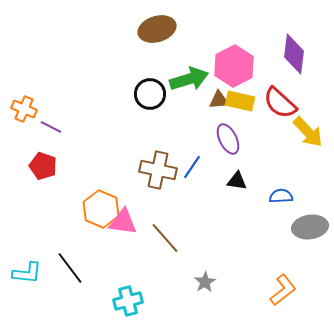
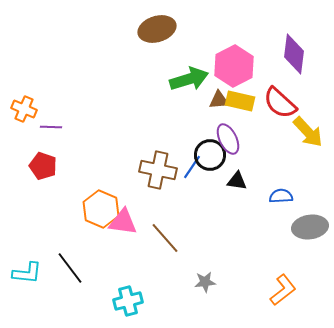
black circle: moved 60 px right, 61 px down
purple line: rotated 25 degrees counterclockwise
gray star: rotated 25 degrees clockwise
